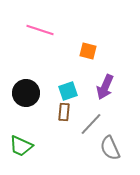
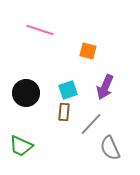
cyan square: moved 1 px up
